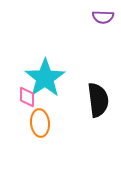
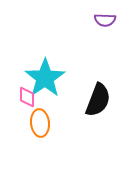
purple semicircle: moved 2 px right, 3 px down
black semicircle: rotated 28 degrees clockwise
